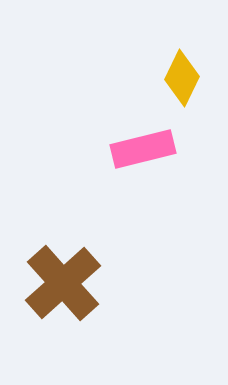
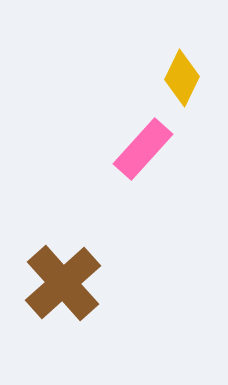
pink rectangle: rotated 34 degrees counterclockwise
